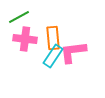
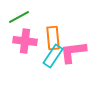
pink cross: moved 2 px down
